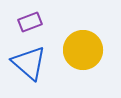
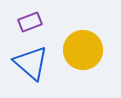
blue triangle: moved 2 px right
